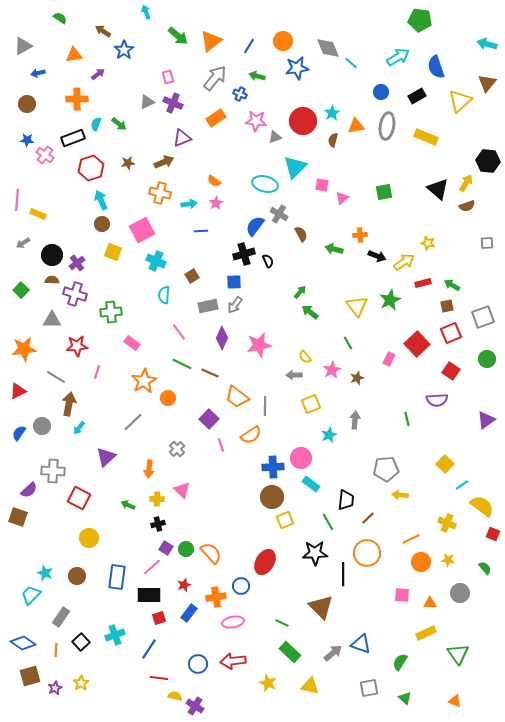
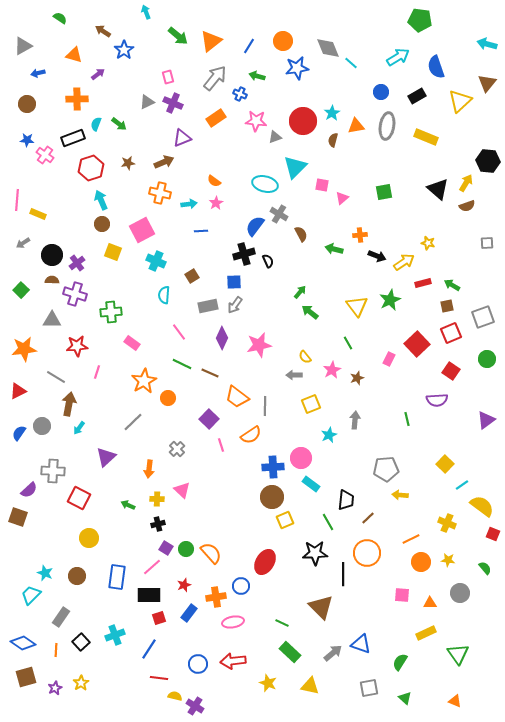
orange triangle at (74, 55): rotated 24 degrees clockwise
brown square at (30, 676): moved 4 px left, 1 px down
